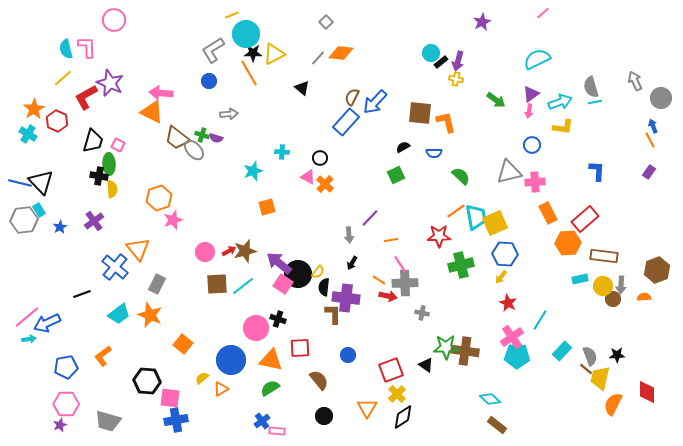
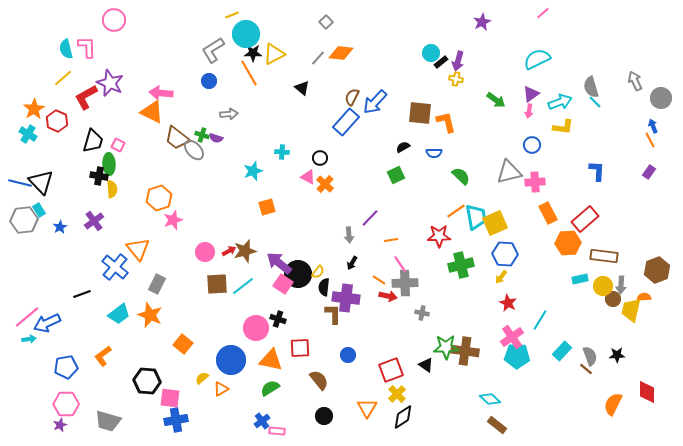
cyan line at (595, 102): rotated 56 degrees clockwise
yellow trapezoid at (600, 378): moved 31 px right, 68 px up
